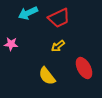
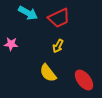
cyan arrow: rotated 126 degrees counterclockwise
yellow arrow: rotated 24 degrees counterclockwise
red ellipse: moved 12 px down; rotated 10 degrees counterclockwise
yellow semicircle: moved 1 px right, 3 px up
